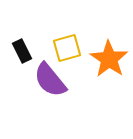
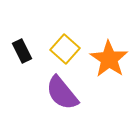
yellow square: moved 2 px left, 1 px down; rotated 32 degrees counterclockwise
purple semicircle: moved 12 px right, 13 px down
